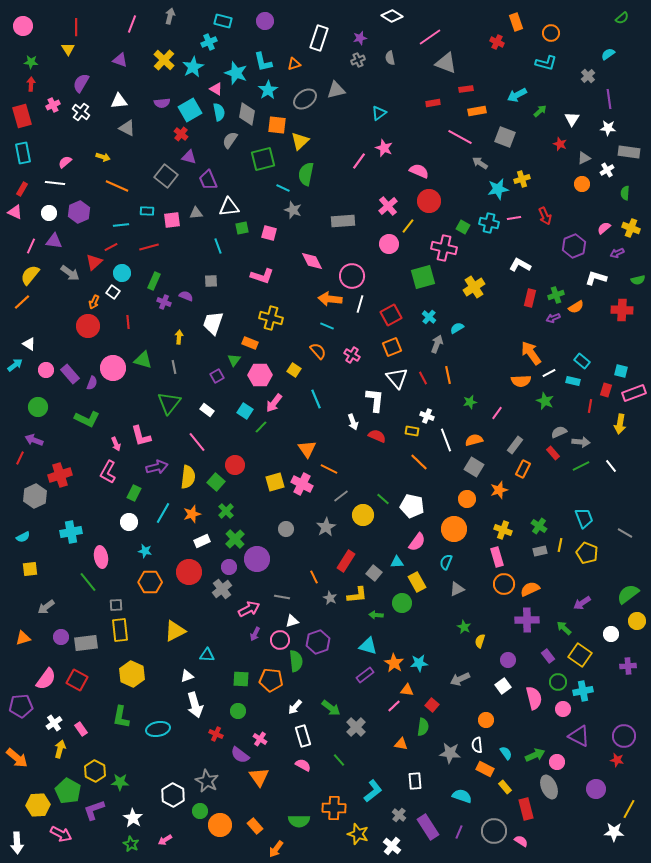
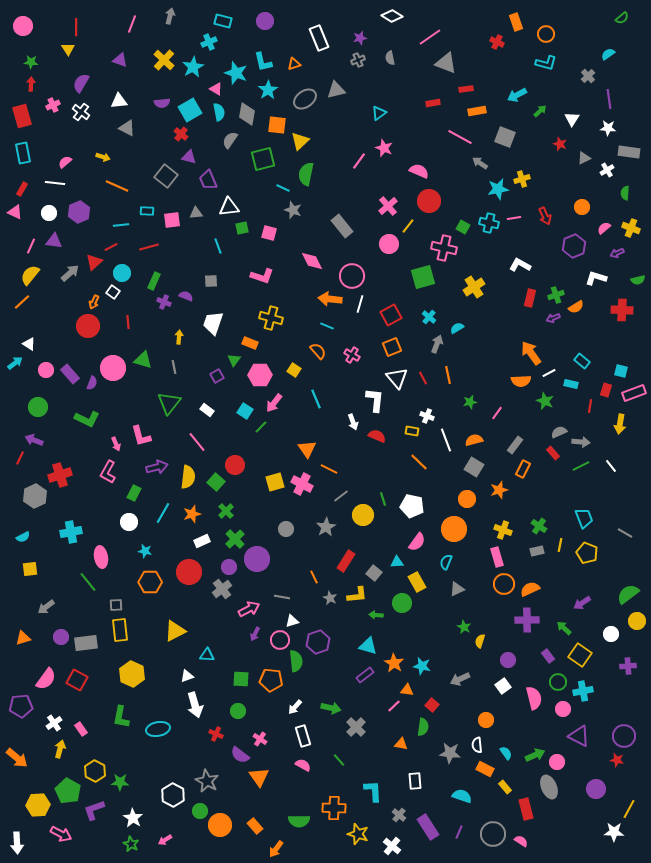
orange circle at (551, 33): moved 5 px left, 1 px down
white rectangle at (319, 38): rotated 40 degrees counterclockwise
orange circle at (582, 184): moved 23 px down
gray rectangle at (343, 221): moved 1 px left, 5 px down; rotated 55 degrees clockwise
gray arrow at (70, 273): rotated 78 degrees counterclockwise
cyan arrow at (15, 365): moved 2 px up
cyan rectangle at (573, 381): moved 2 px left, 3 px down
green line at (383, 499): rotated 32 degrees clockwise
gray rectangle at (540, 551): moved 3 px left
cyan star at (419, 663): moved 3 px right, 3 px down; rotated 18 degrees clockwise
green arrow at (331, 708): rotated 24 degrees counterclockwise
cyan L-shape at (373, 791): rotated 55 degrees counterclockwise
gray circle at (494, 831): moved 1 px left, 3 px down
